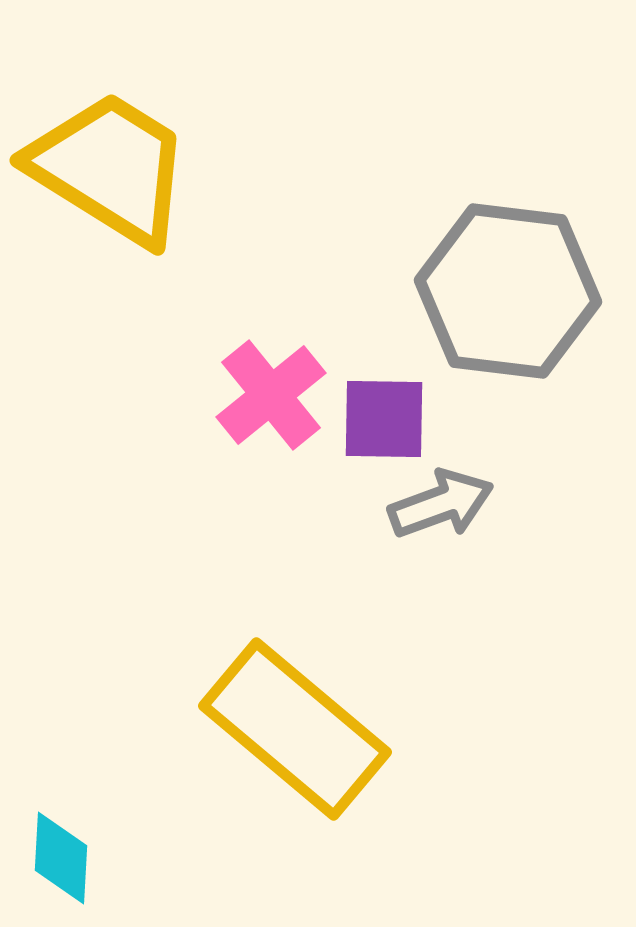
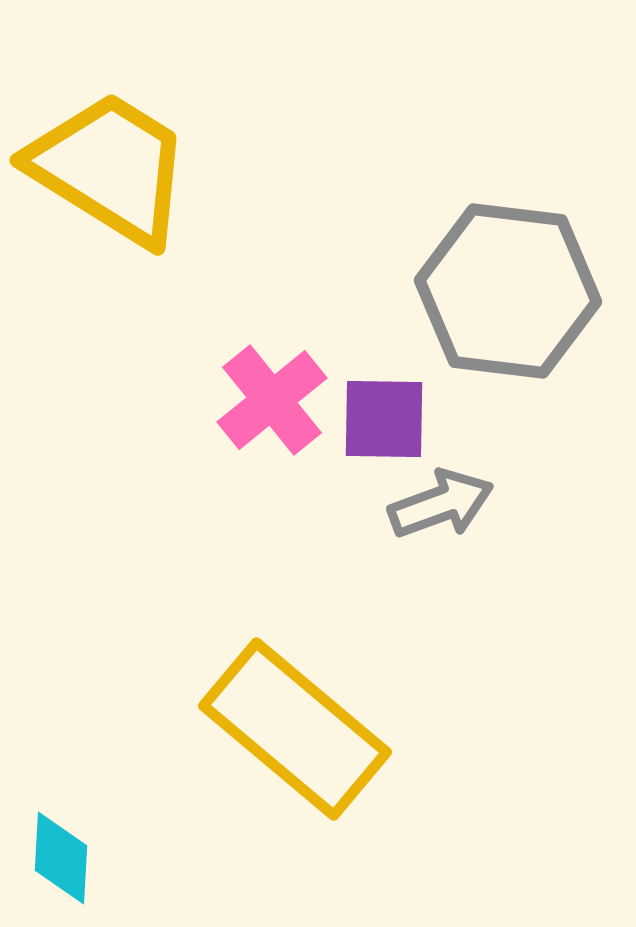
pink cross: moved 1 px right, 5 px down
